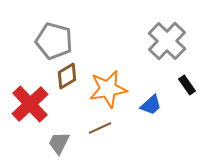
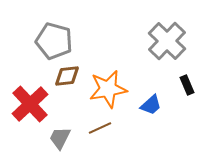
brown diamond: rotated 24 degrees clockwise
black rectangle: rotated 12 degrees clockwise
gray trapezoid: moved 1 px right, 5 px up
